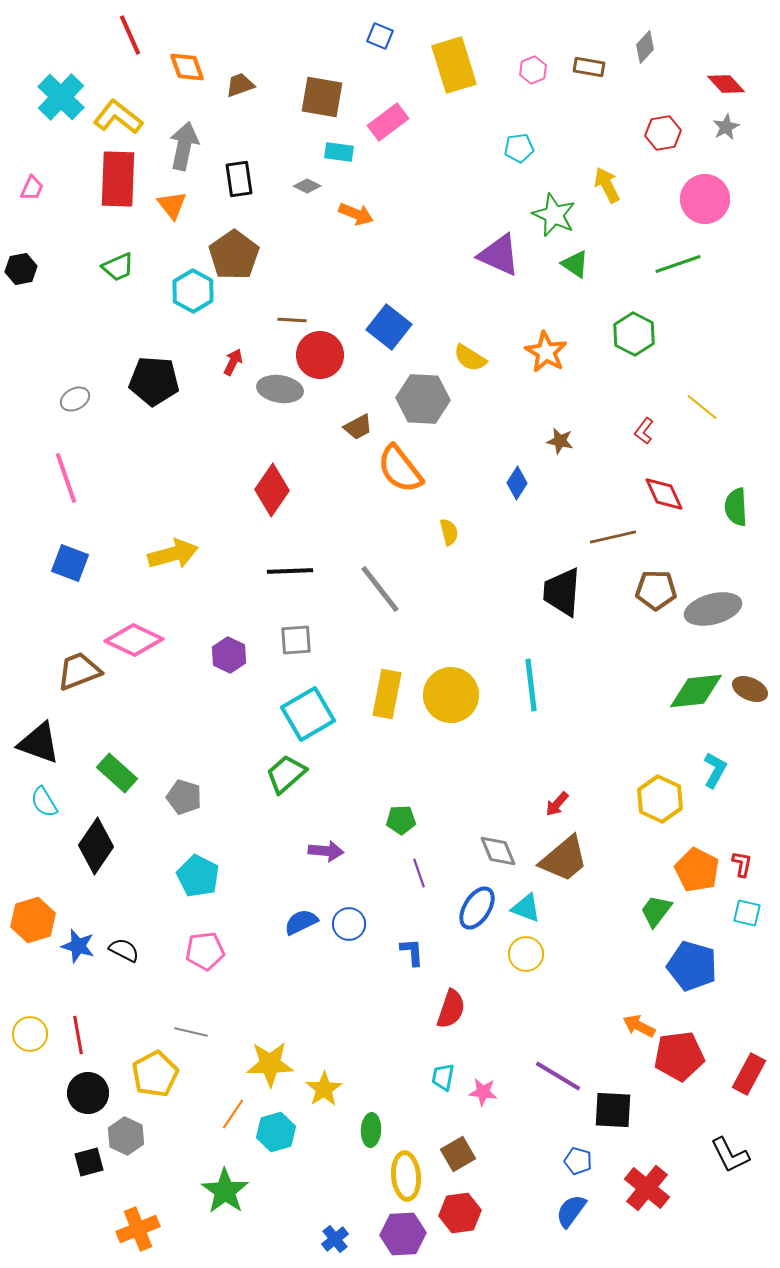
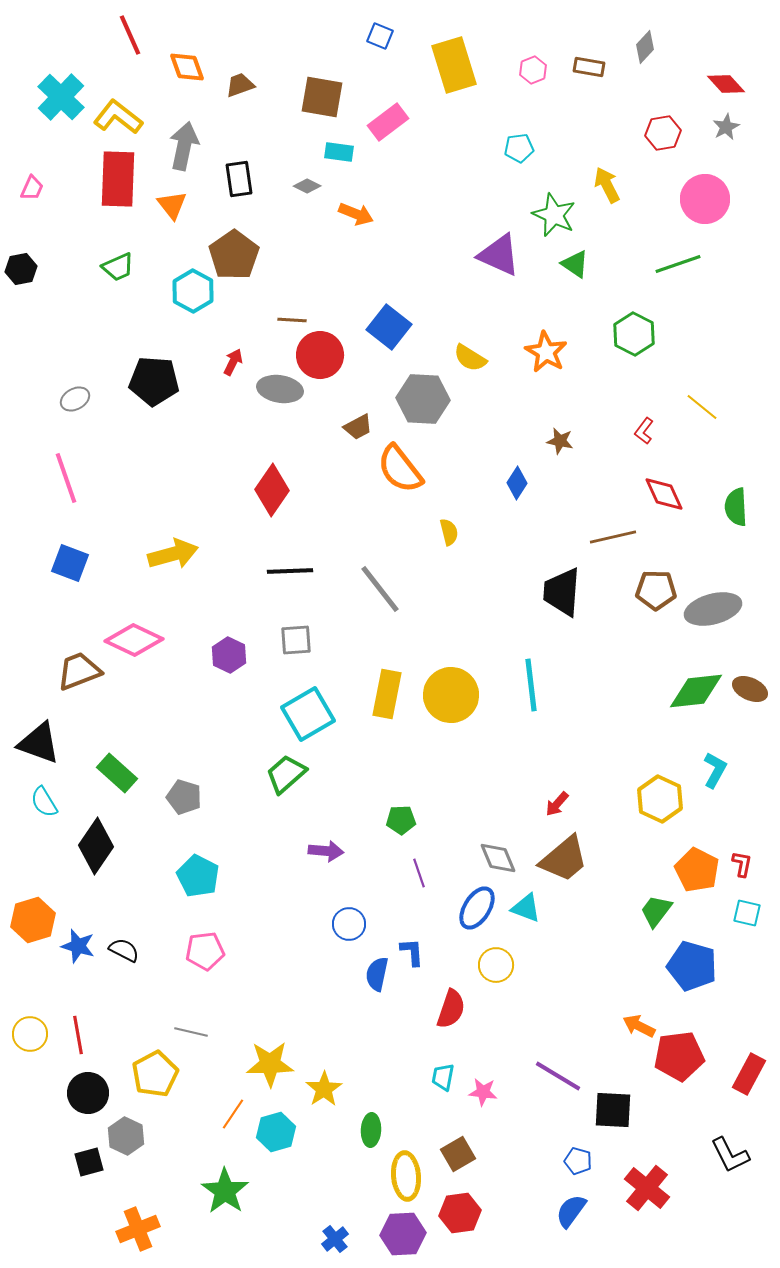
gray diamond at (498, 851): moved 7 px down
blue semicircle at (301, 922): moved 76 px right, 52 px down; rotated 52 degrees counterclockwise
yellow circle at (526, 954): moved 30 px left, 11 px down
